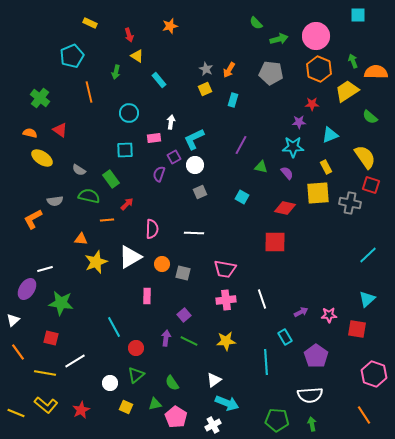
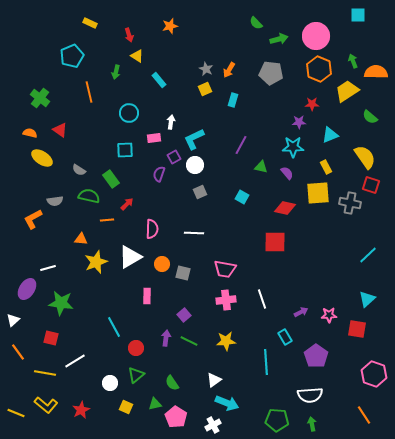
white line at (45, 269): moved 3 px right, 1 px up
